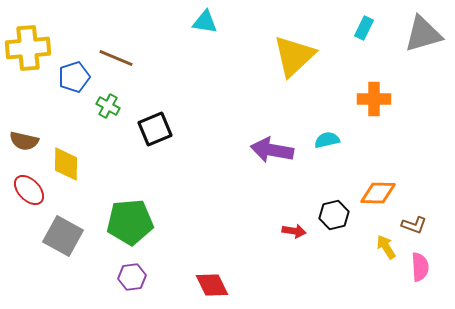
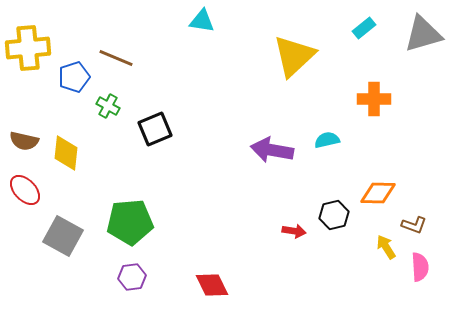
cyan triangle: moved 3 px left, 1 px up
cyan rectangle: rotated 25 degrees clockwise
yellow diamond: moved 11 px up; rotated 6 degrees clockwise
red ellipse: moved 4 px left
